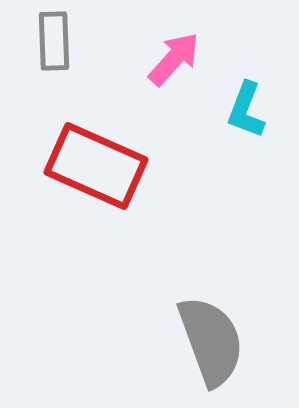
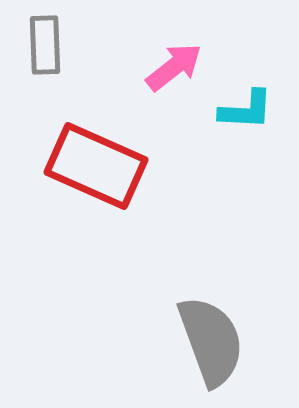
gray rectangle: moved 9 px left, 4 px down
pink arrow: moved 8 px down; rotated 10 degrees clockwise
cyan L-shape: rotated 108 degrees counterclockwise
